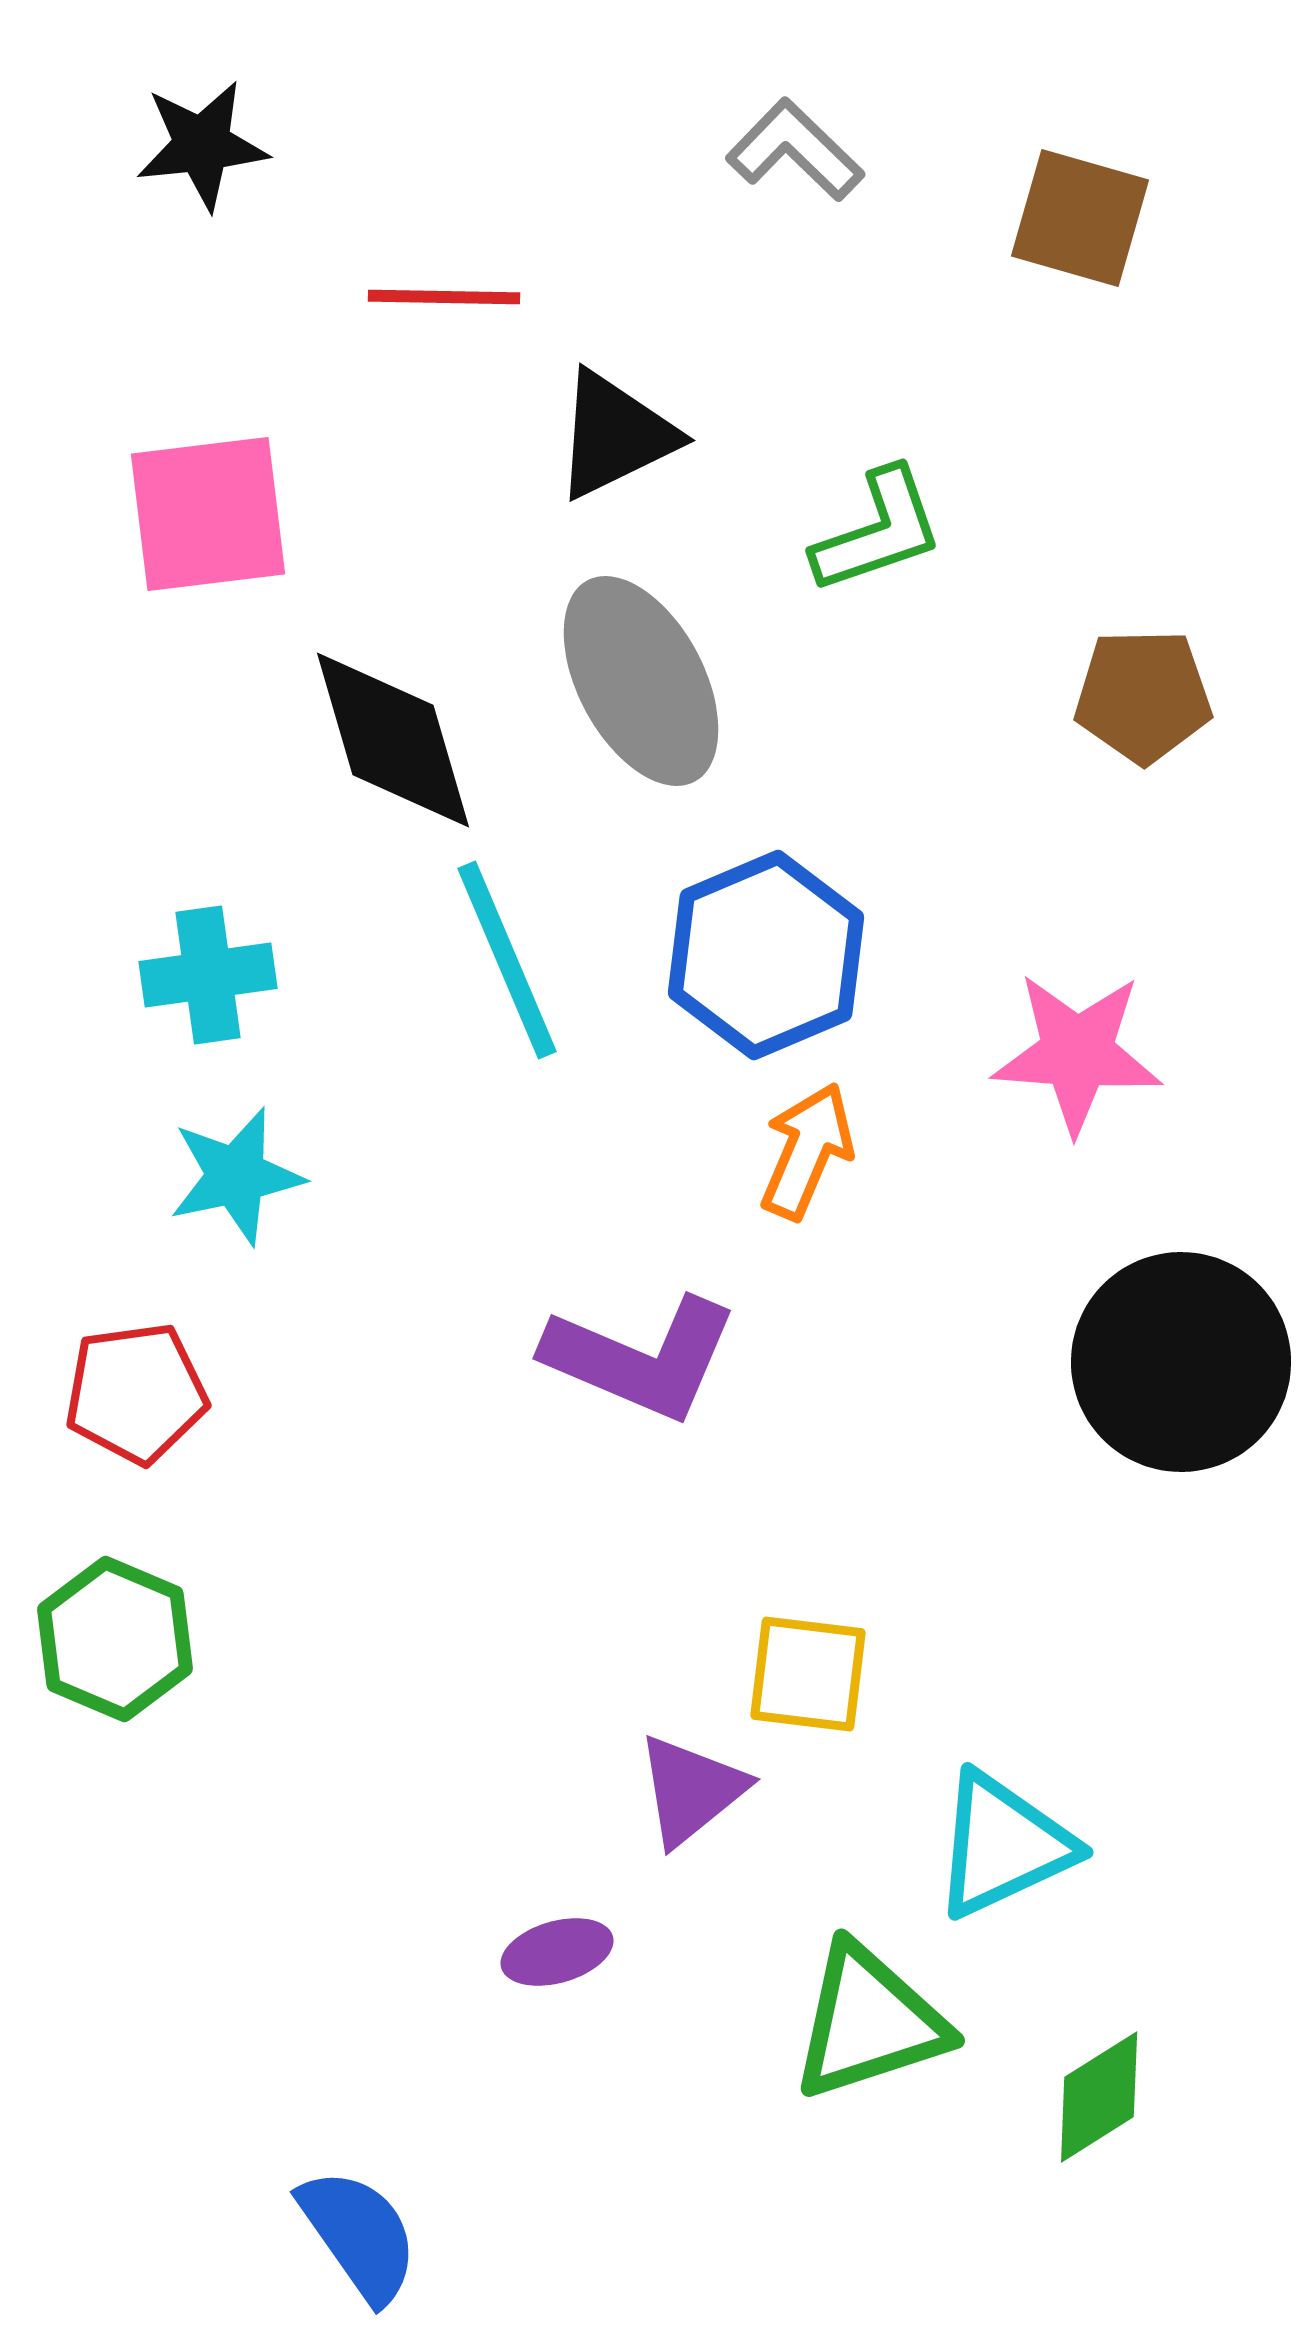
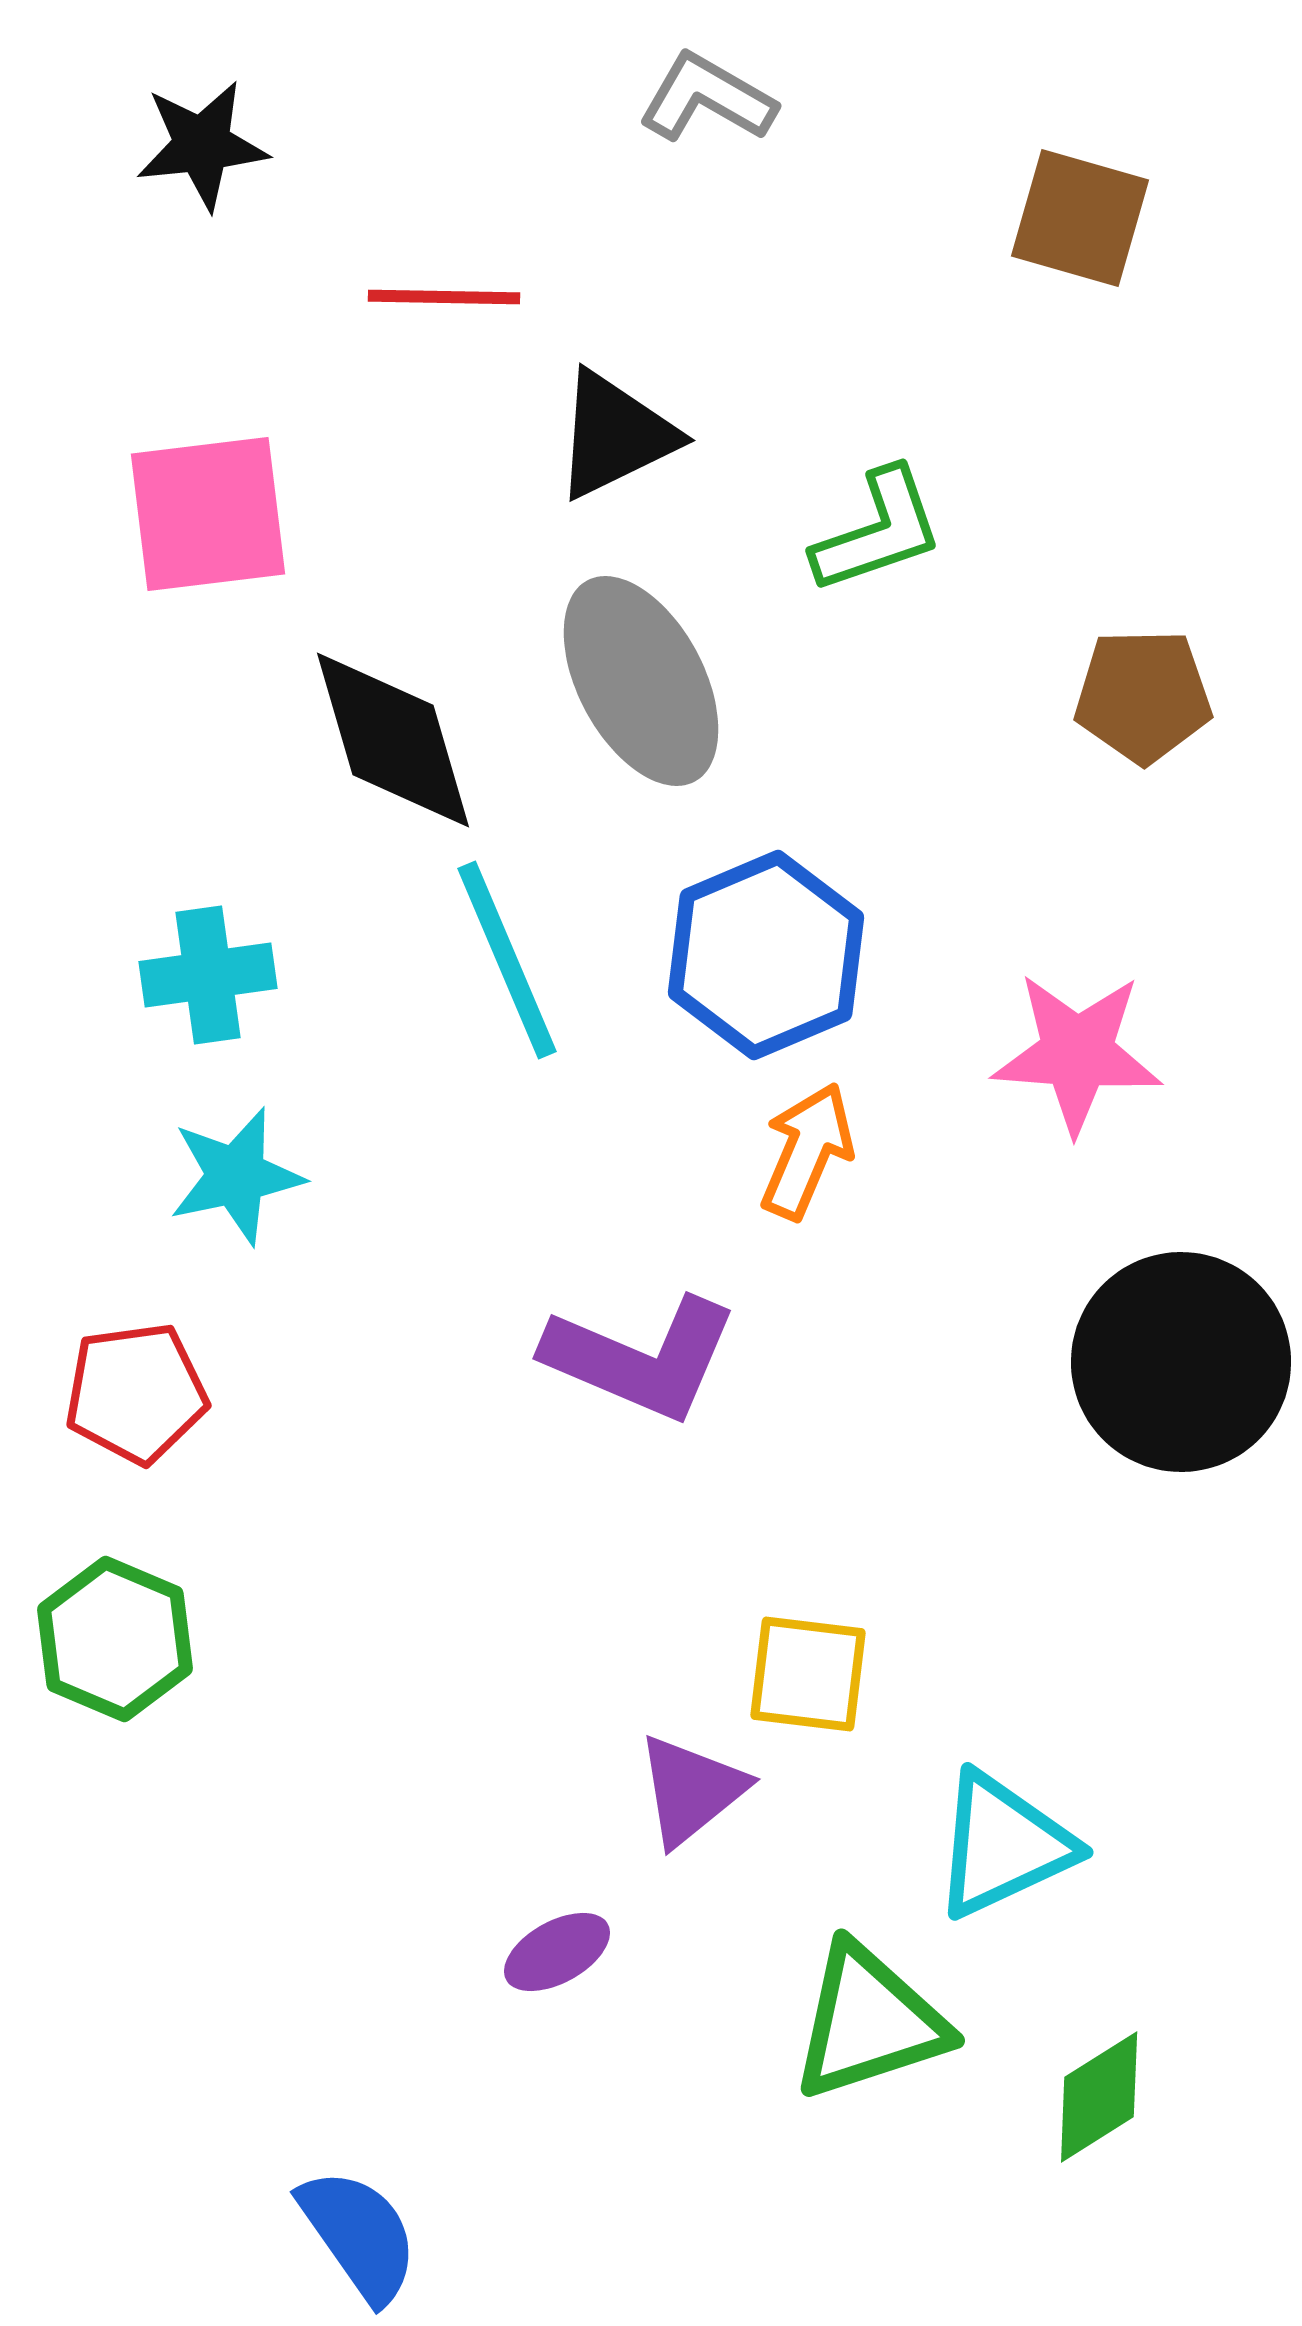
gray L-shape: moved 88 px left, 52 px up; rotated 14 degrees counterclockwise
purple ellipse: rotated 13 degrees counterclockwise
